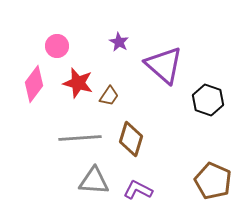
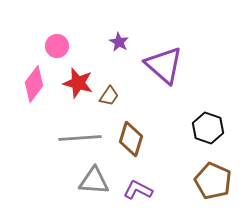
black hexagon: moved 28 px down
